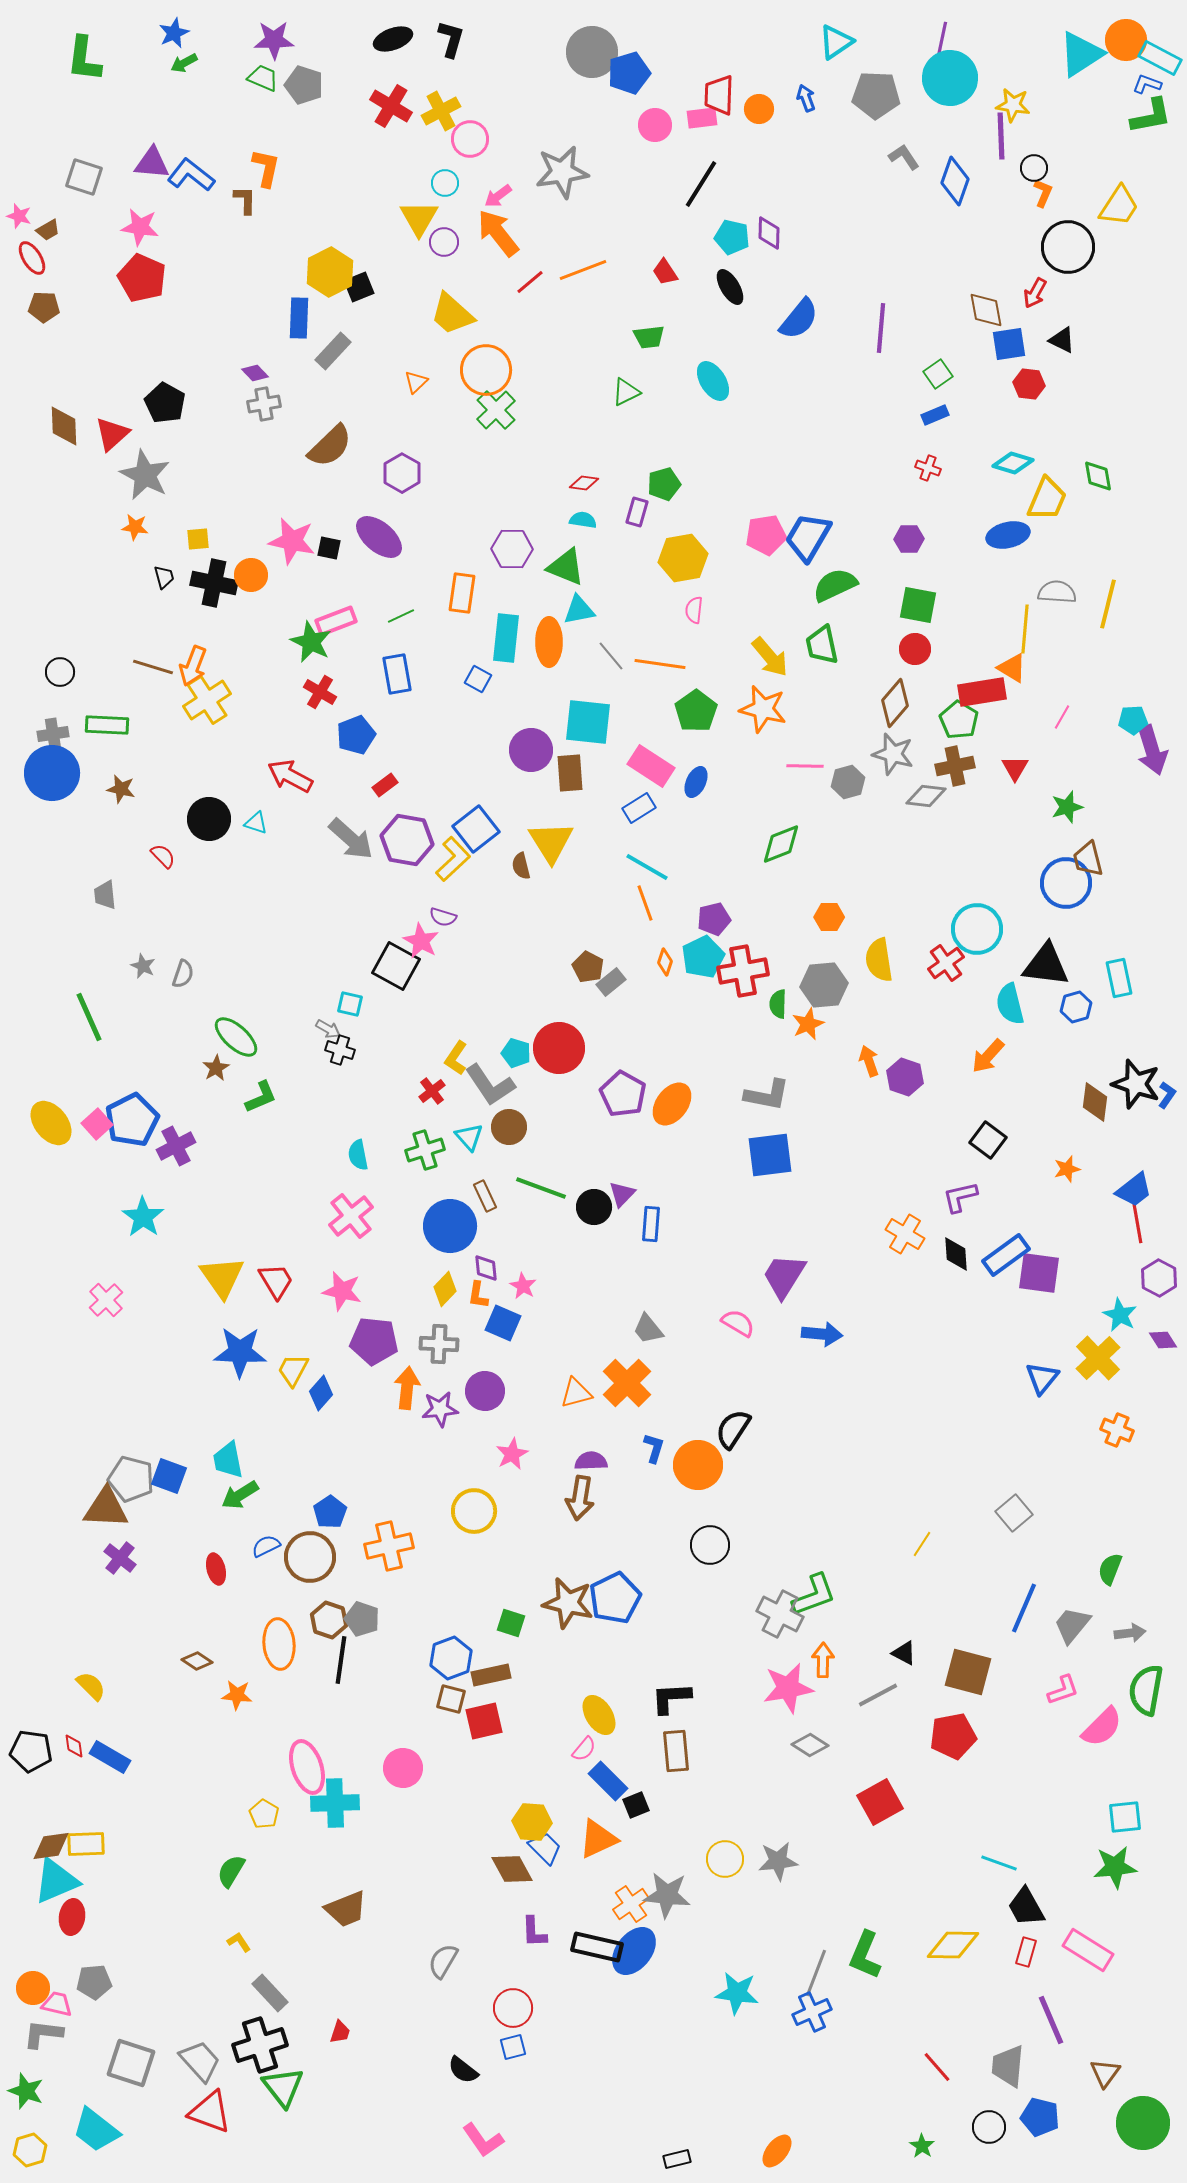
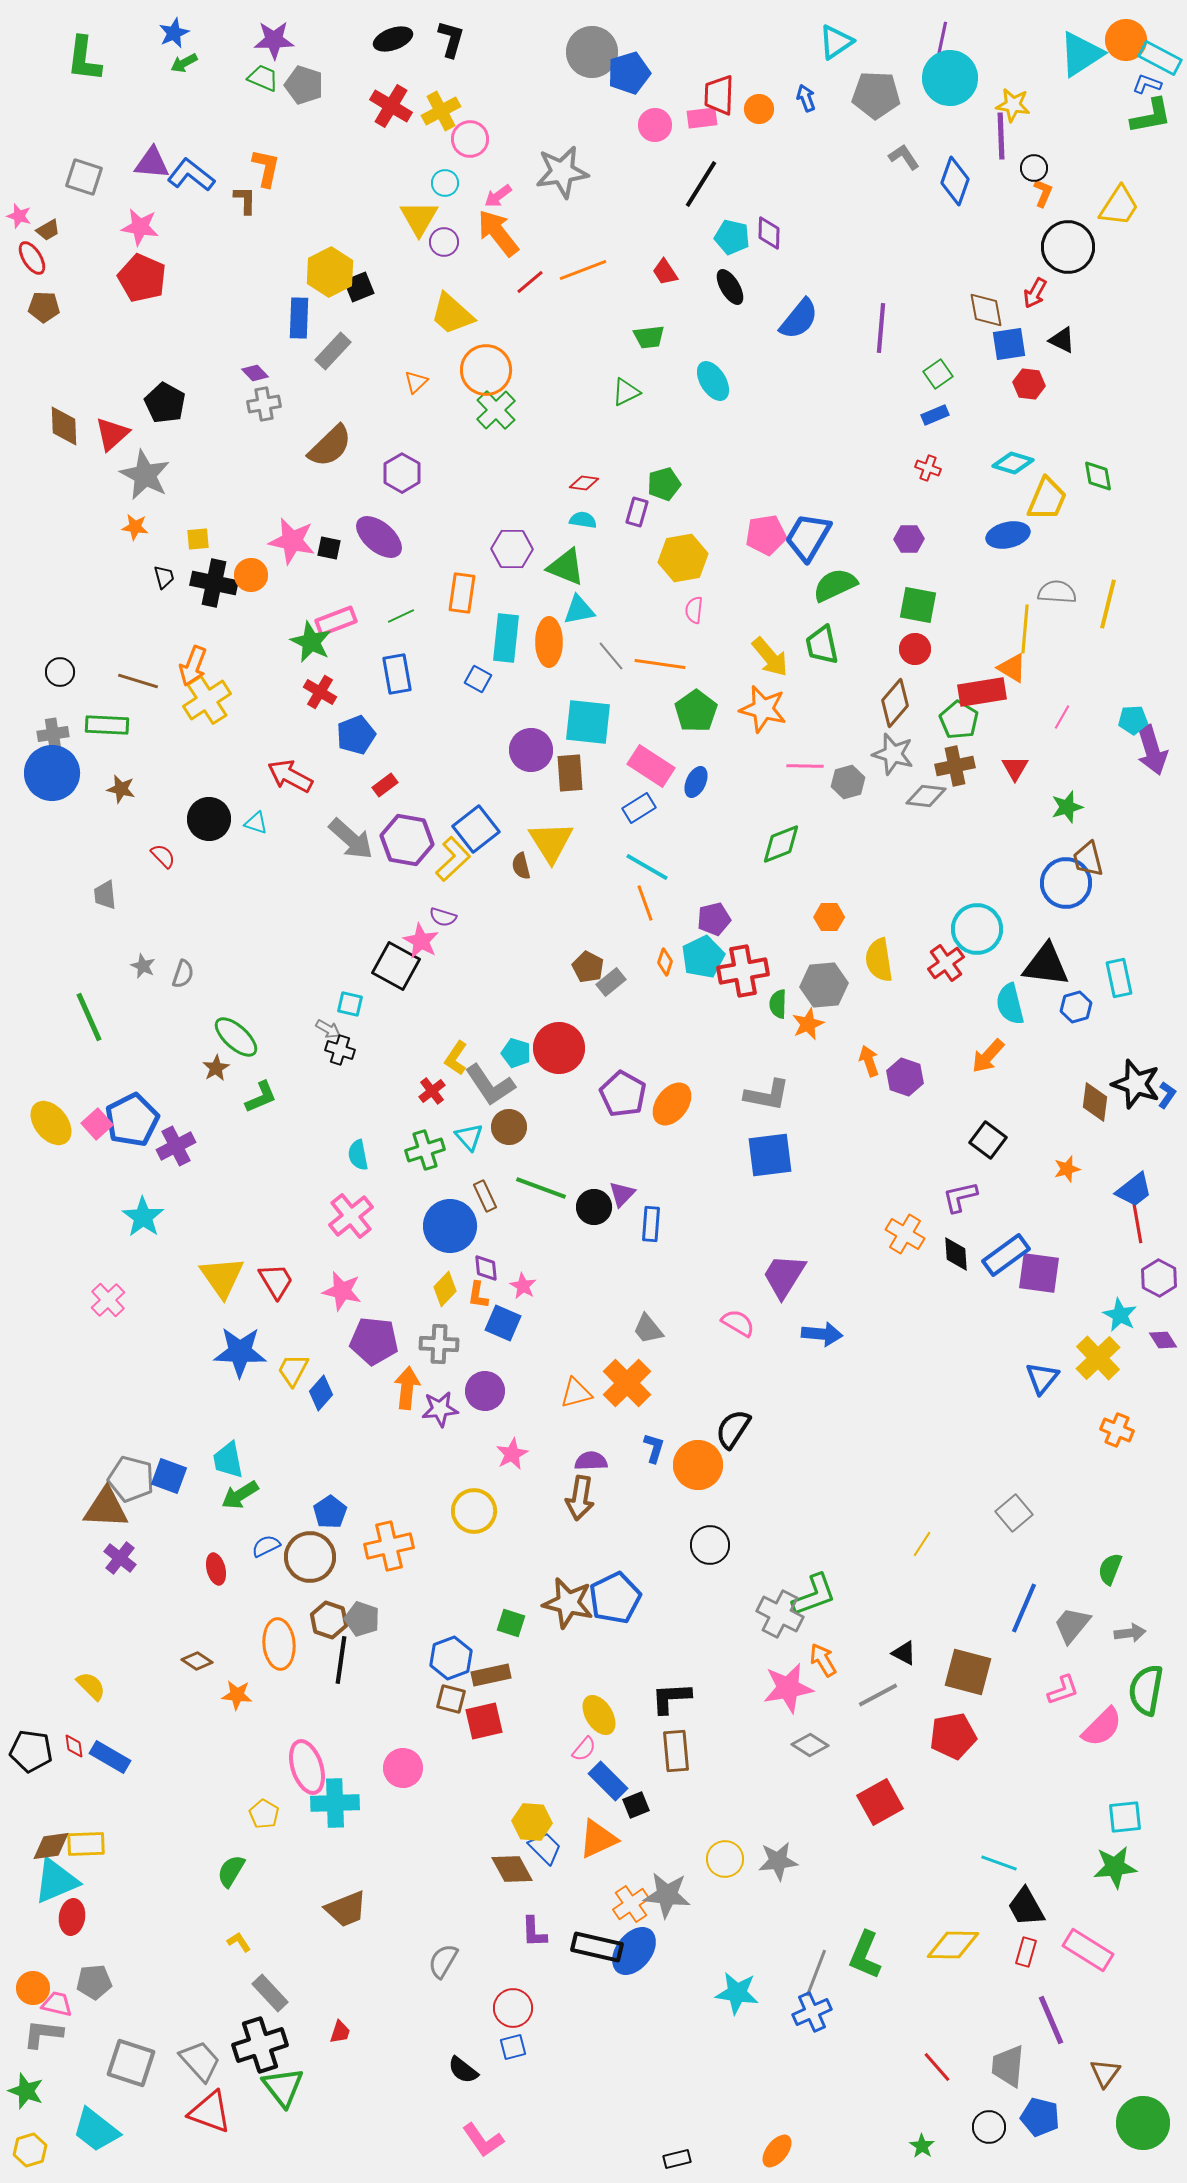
brown line at (153, 667): moved 15 px left, 14 px down
pink cross at (106, 1300): moved 2 px right
orange arrow at (823, 1660): rotated 32 degrees counterclockwise
